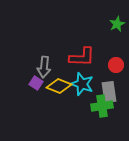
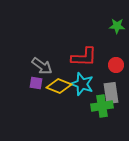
green star: moved 2 px down; rotated 28 degrees clockwise
red L-shape: moved 2 px right
gray arrow: moved 2 px left, 1 px up; rotated 60 degrees counterclockwise
purple square: rotated 24 degrees counterclockwise
gray rectangle: moved 2 px right, 1 px down
